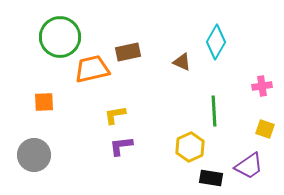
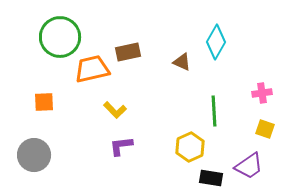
pink cross: moved 7 px down
yellow L-shape: moved 5 px up; rotated 125 degrees counterclockwise
